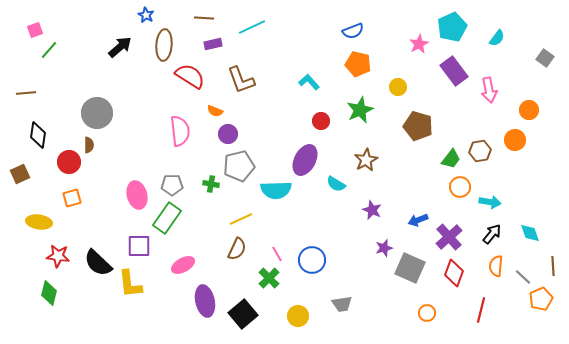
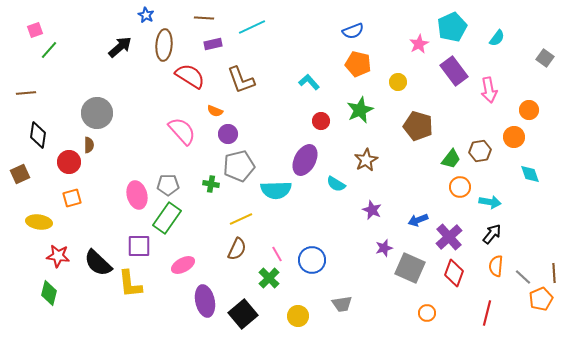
yellow circle at (398, 87): moved 5 px up
pink semicircle at (180, 131): moved 2 px right; rotated 36 degrees counterclockwise
orange circle at (515, 140): moved 1 px left, 3 px up
gray pentagon at (172, 185): moved 4 px left
cyan diamond at (530, 233): moved 59 px up
brown line at (553, 266): moved 1 px right, 7 px down
red line at (481, 310): moved 6 px right, 3 px down
